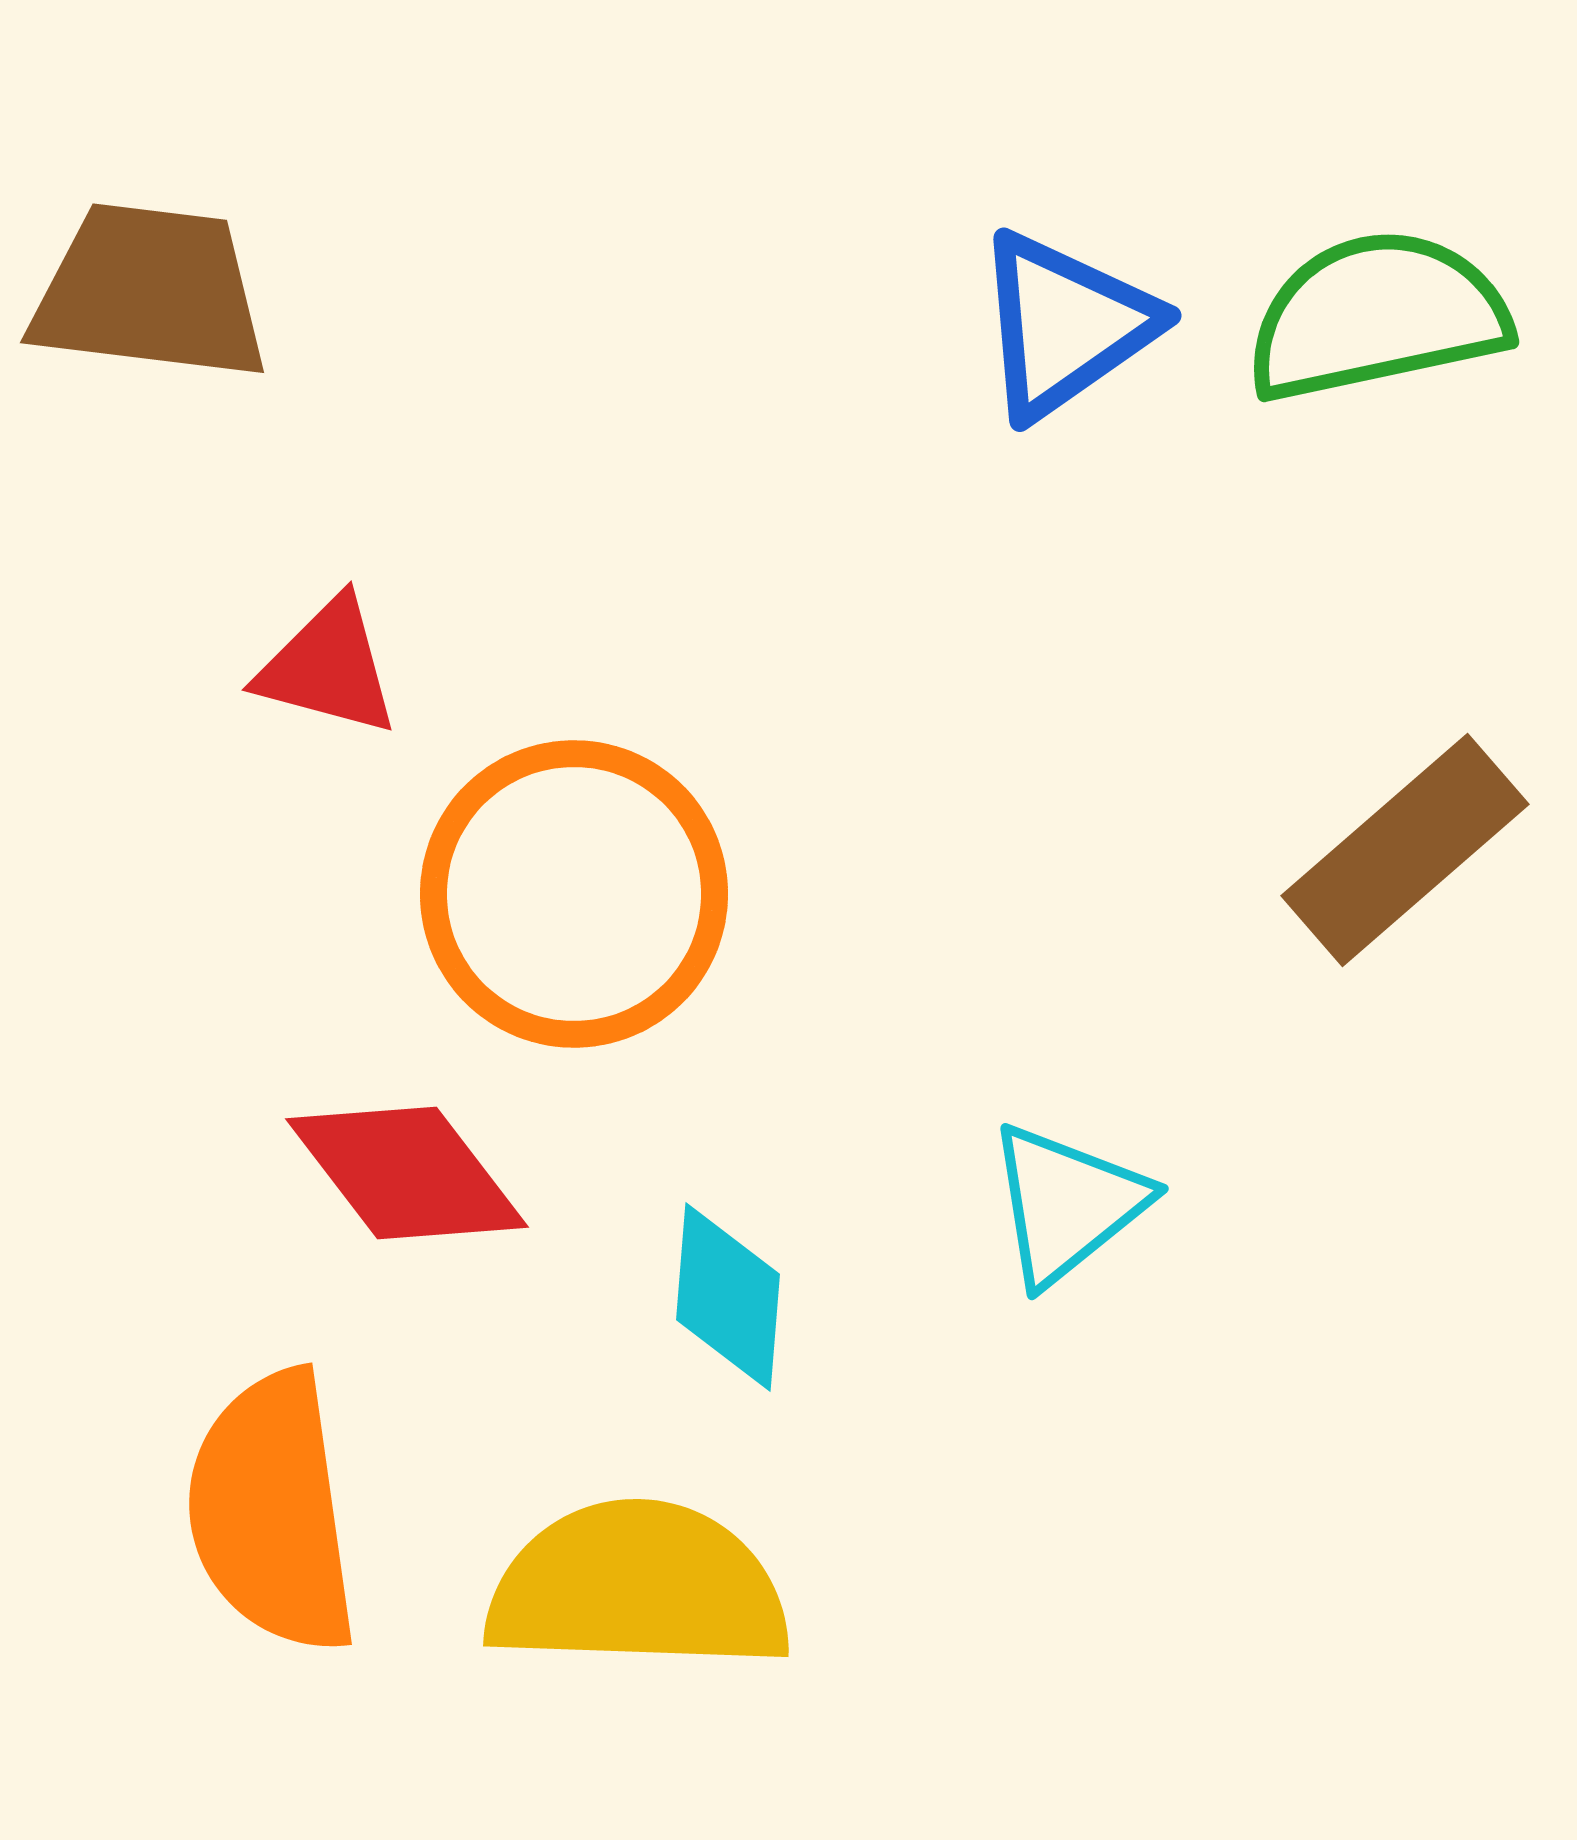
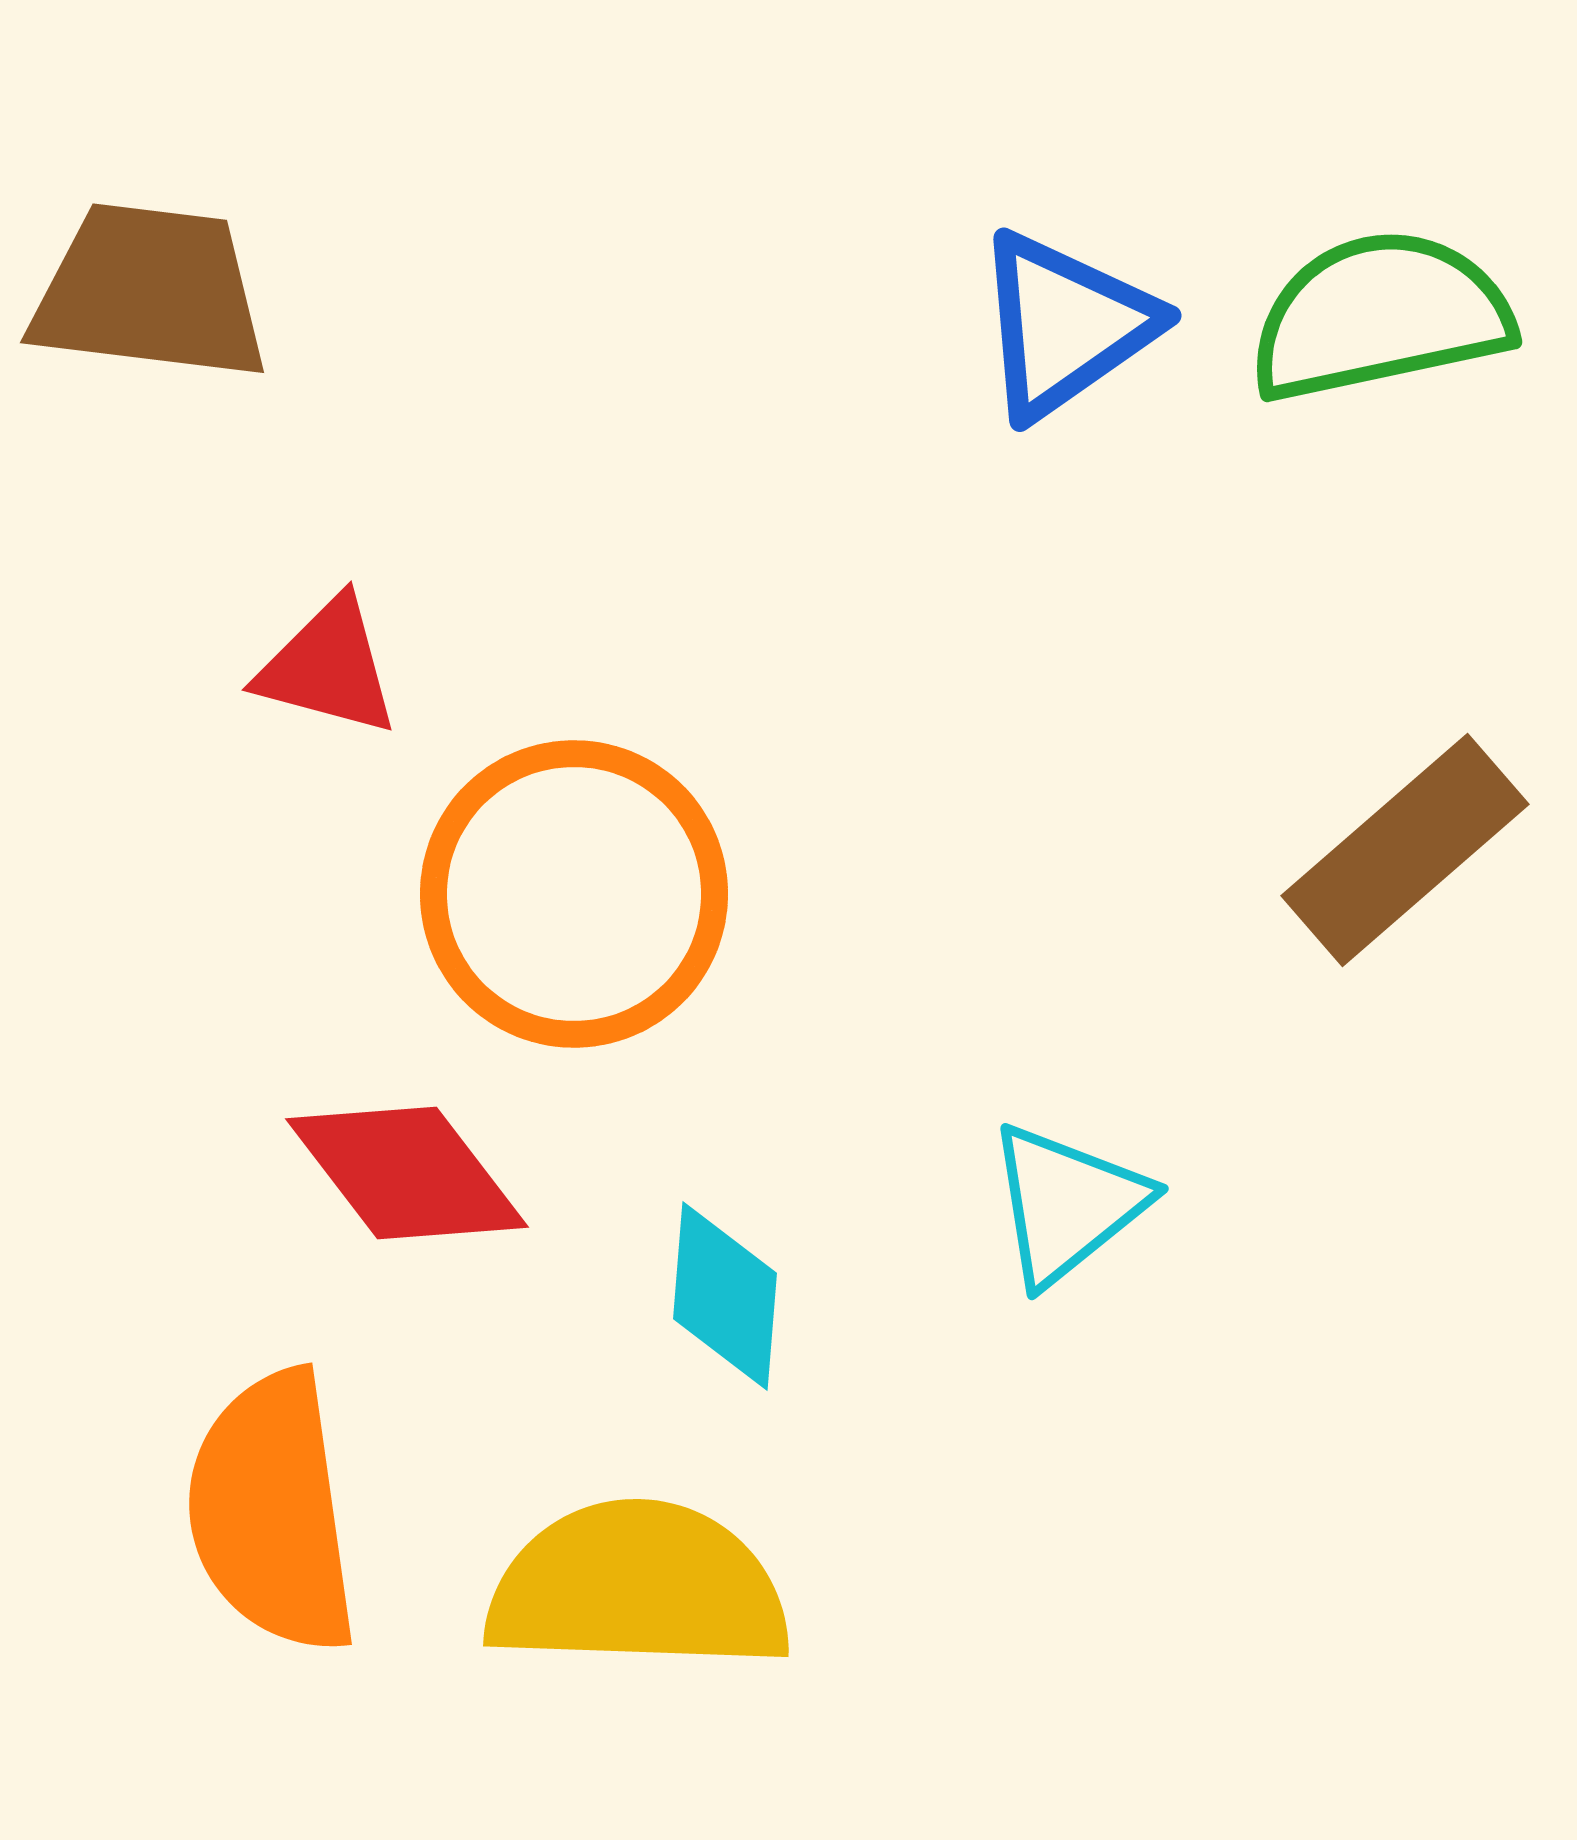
green semicircle: moved 3 px right
cyan diamond: moved 3 px left, 1 px up
